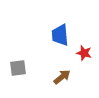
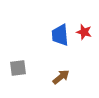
red star: moved 21 px up
brown arrow: moved 1 px left
